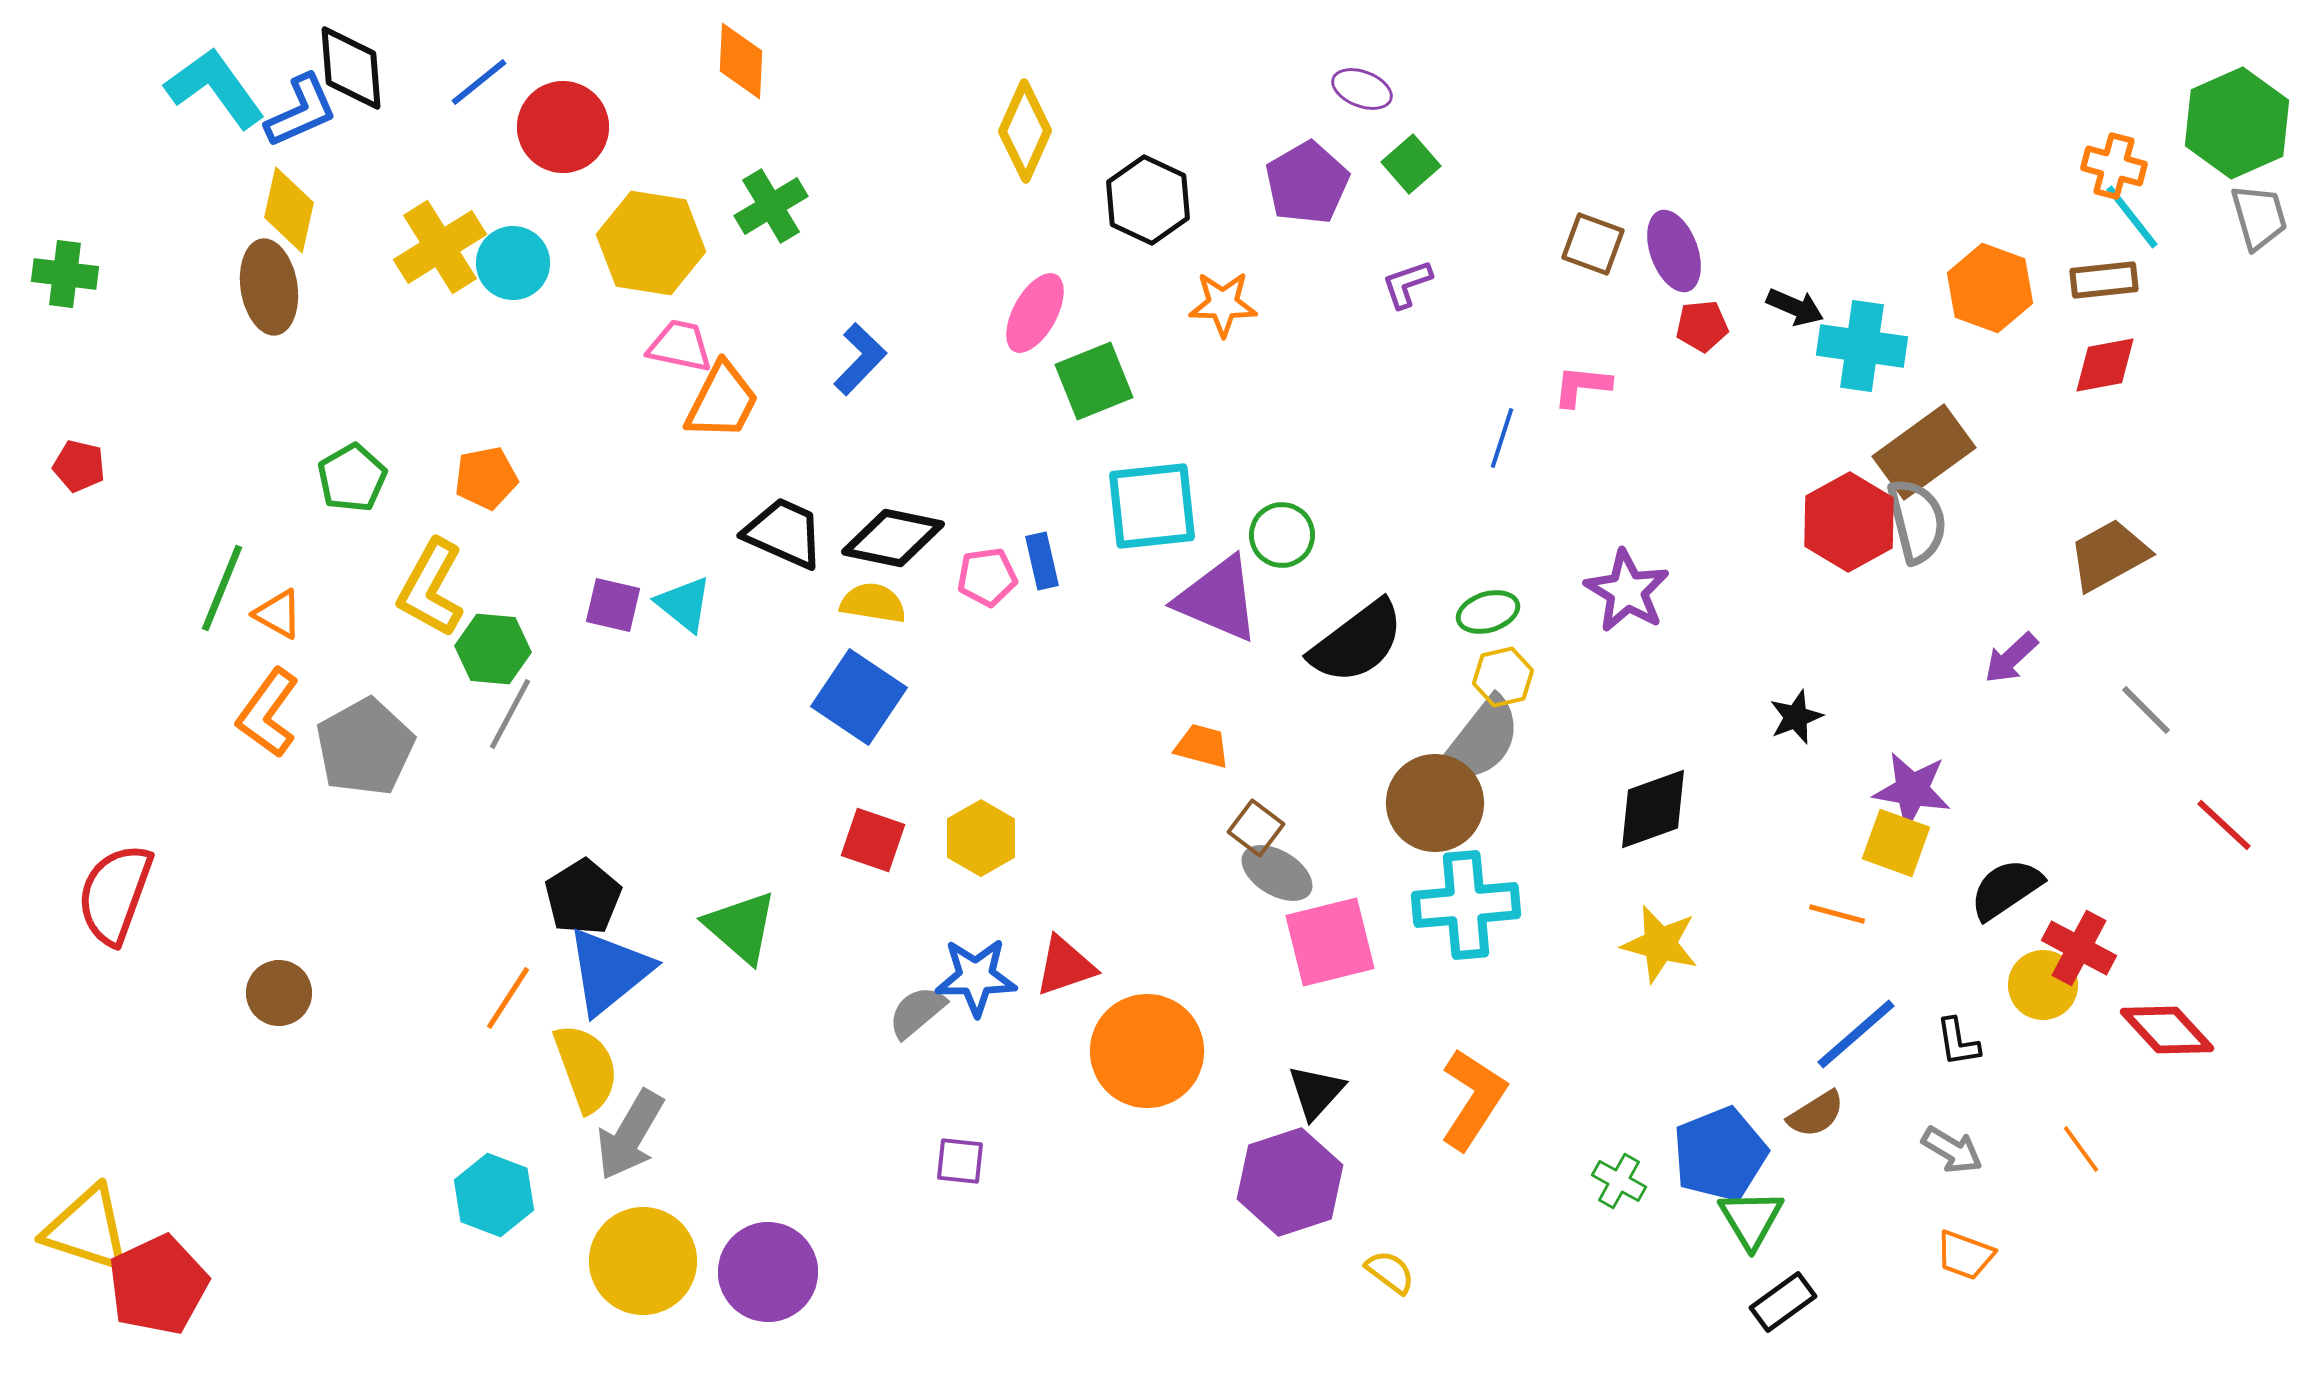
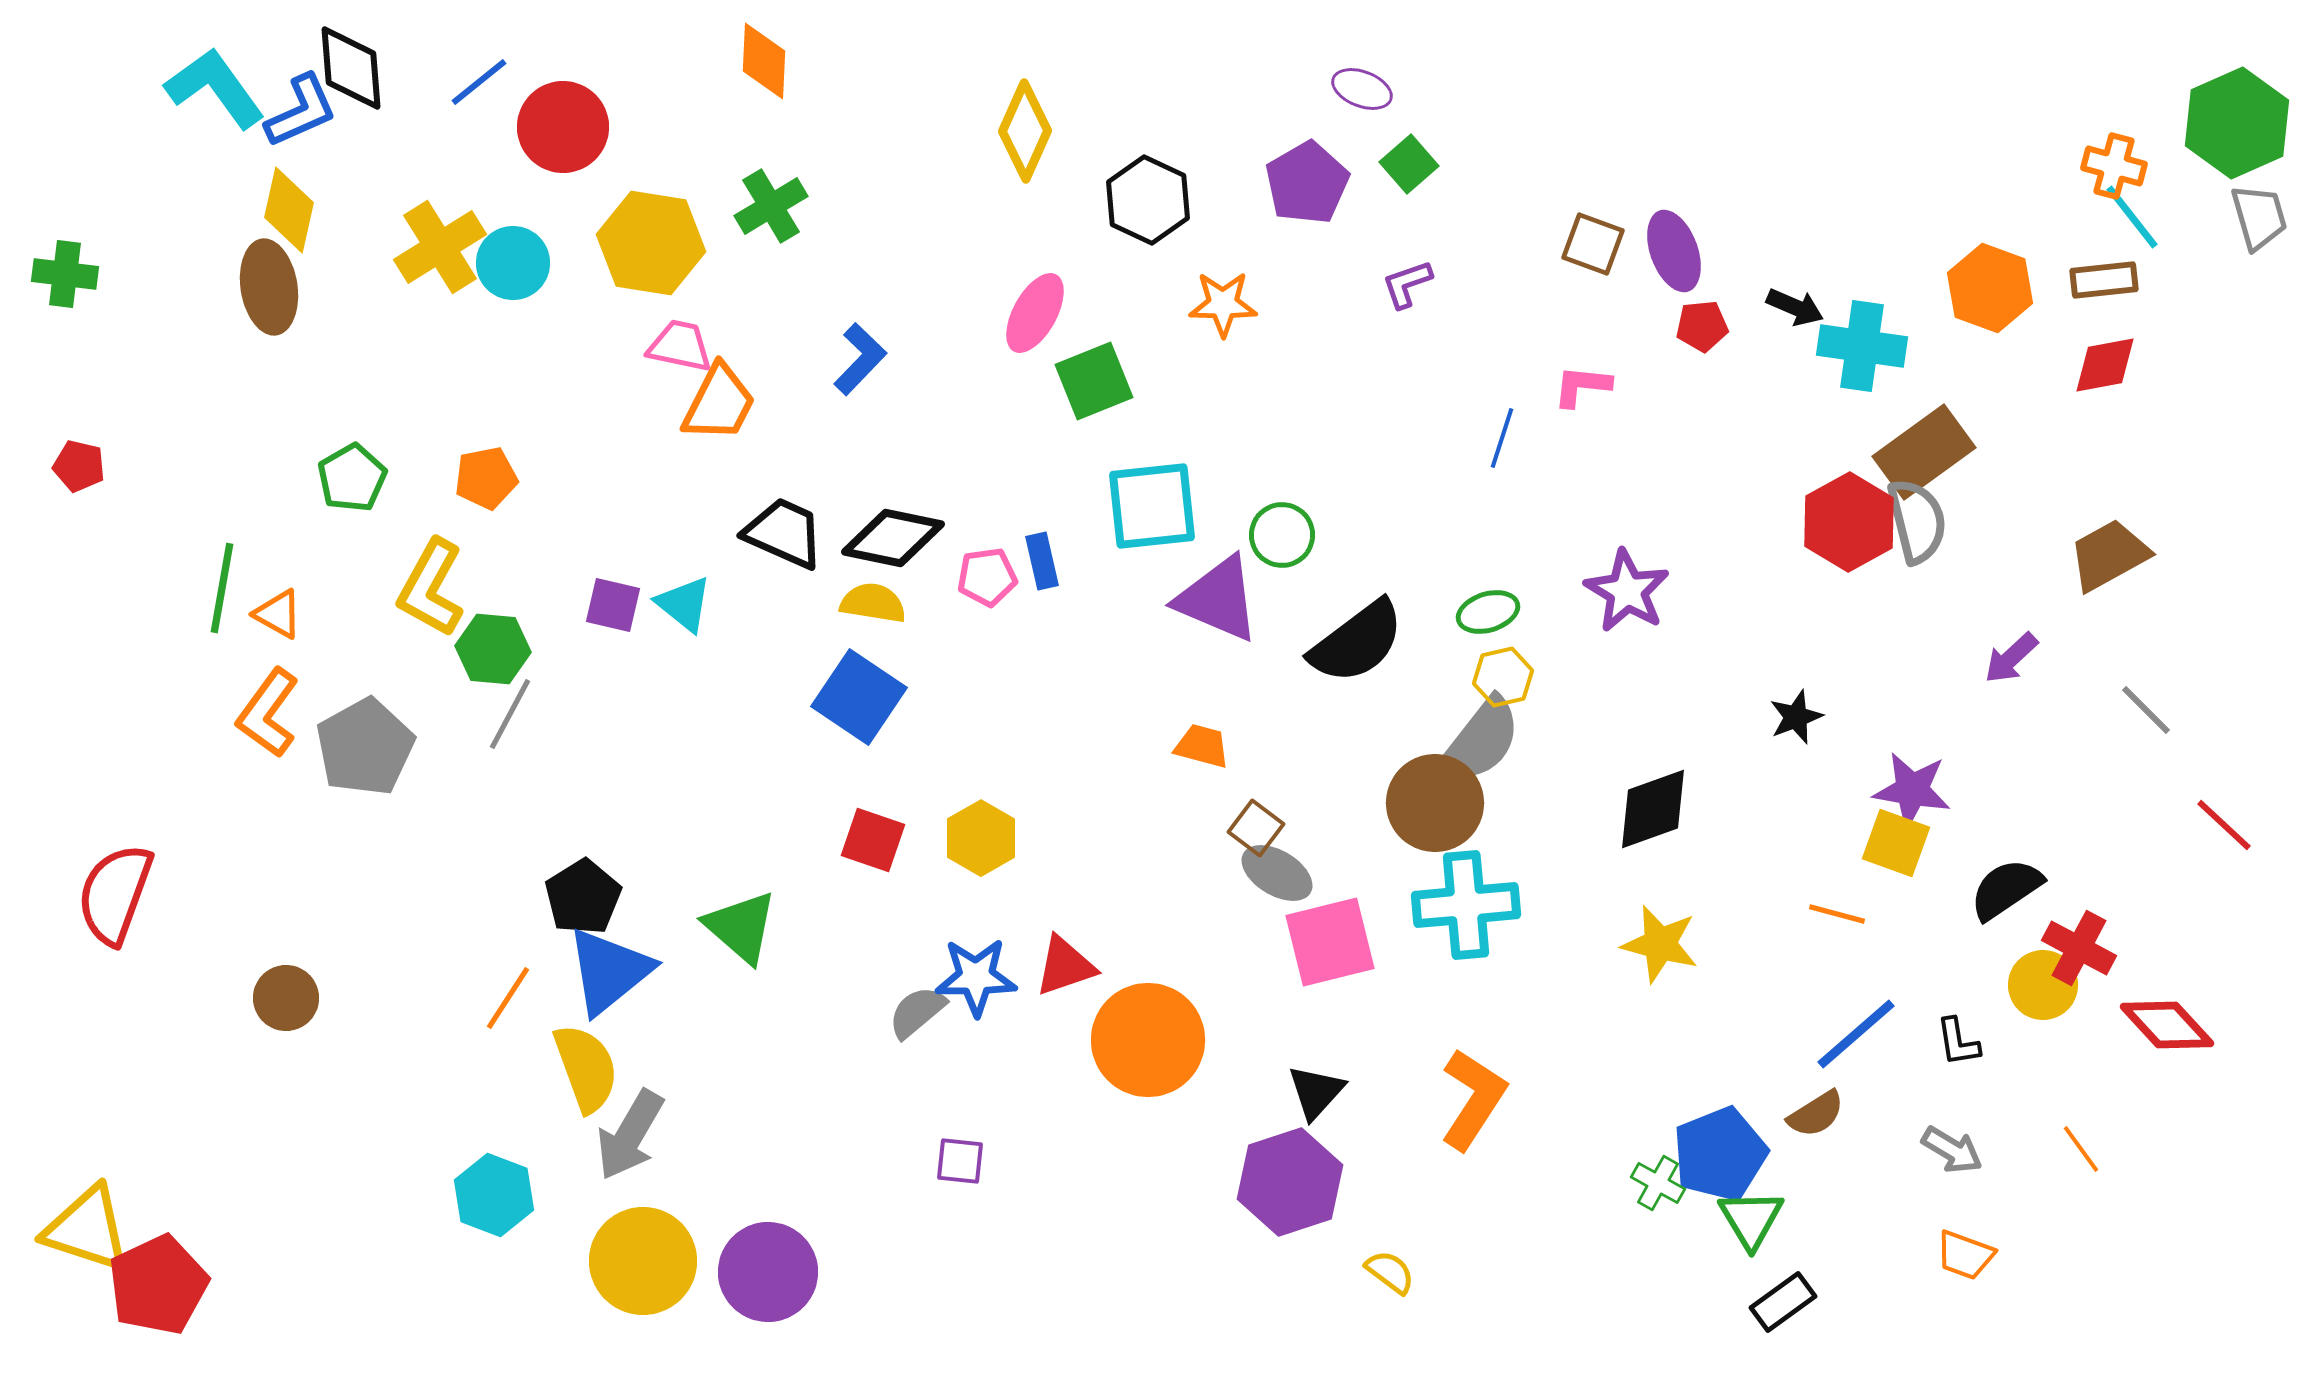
orange diamond at (741, 61): moved 23 px right
green square at (1411, 164): moved 2 px left
orange trapezoid at (722, 401): moved 3 px left, 2 px down
green line at (222, 588): rotated 12 degrees counterclockwise
brown circle at (279, 993): moved 7 px right, 5 px down
red diamond at (2167, 1030): moved 5 px up
orange circle at (1147, 1051): moved 1 px right, 11 px up
green cross at (1619, 1181): moved 39 px right, 2 px down
